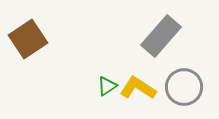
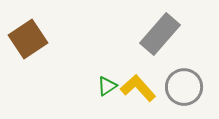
gray rectangle: moved 1 px left, 2 px up
yellow L-shape: rotated 15 degrees clockwise
